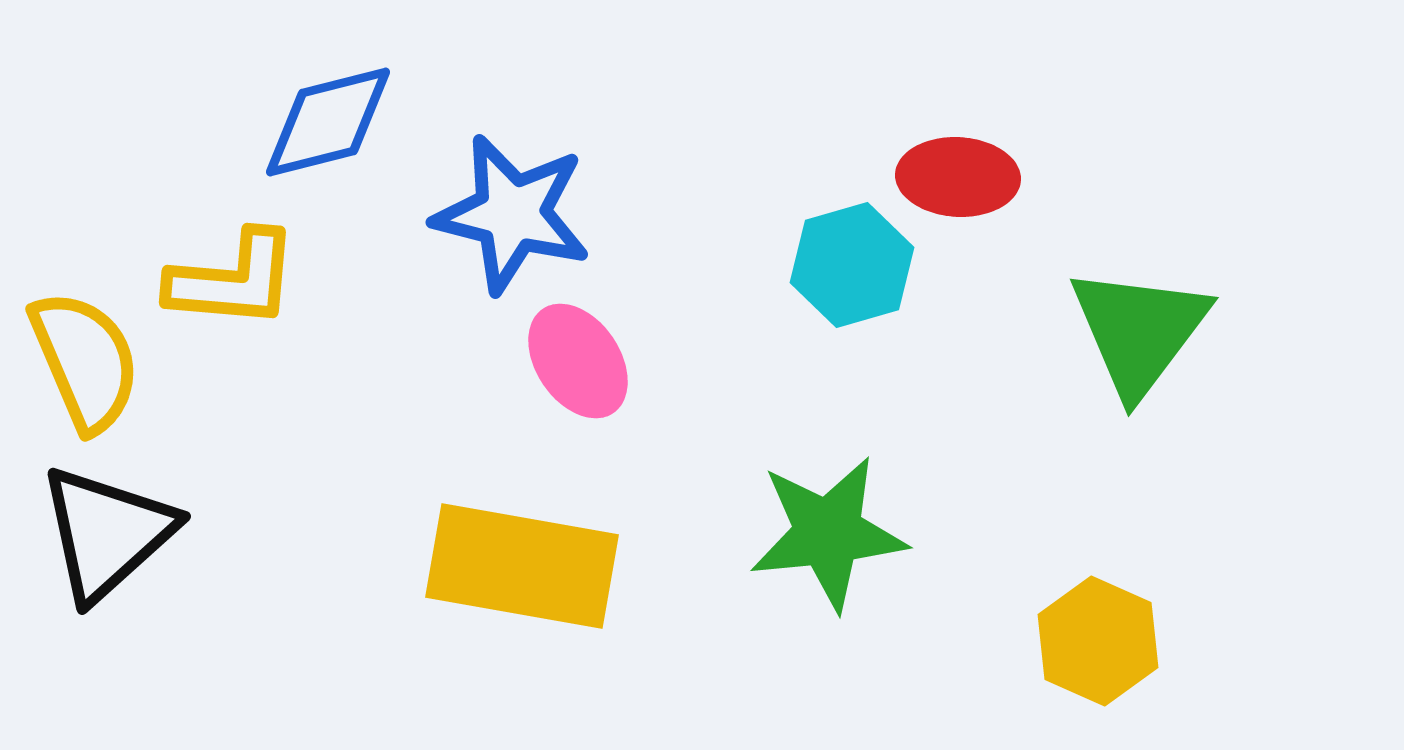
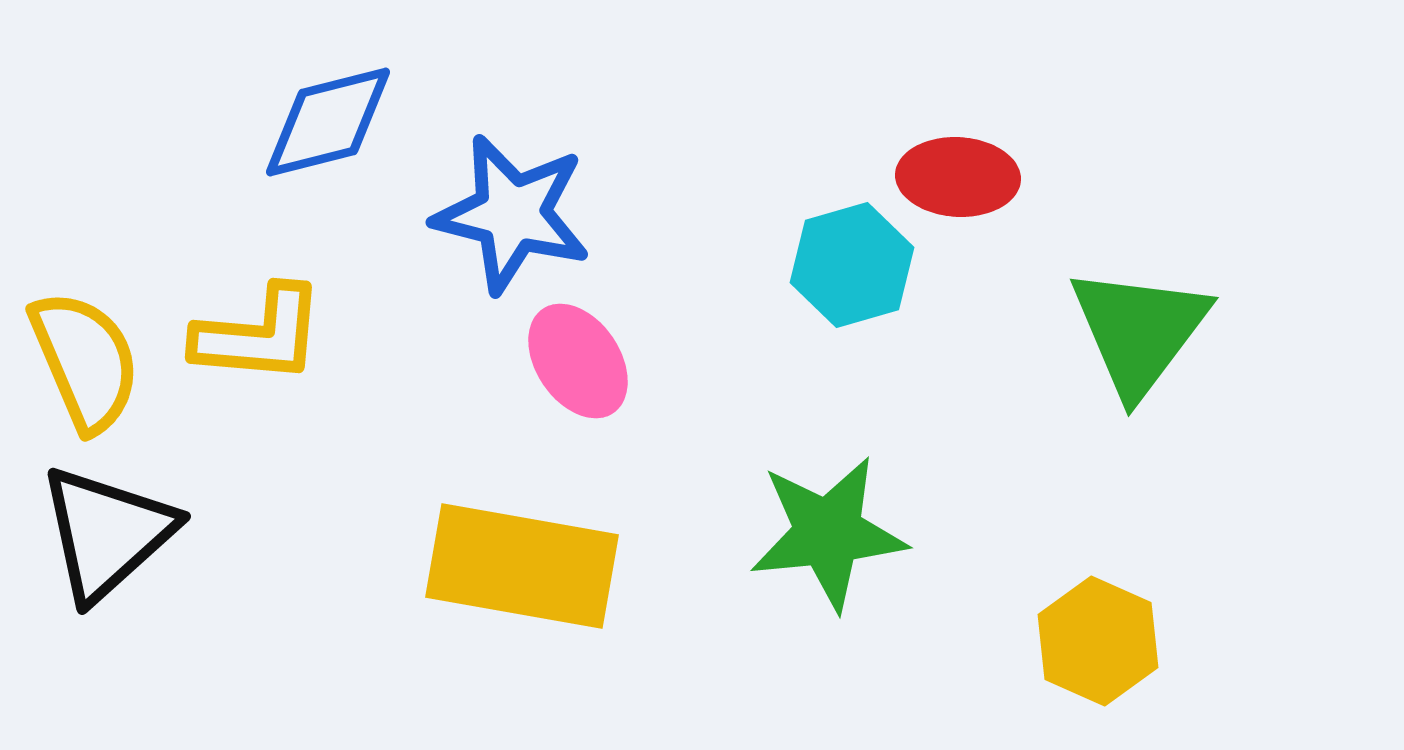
yellow L-shape: moved 26 px right, 55 px down
